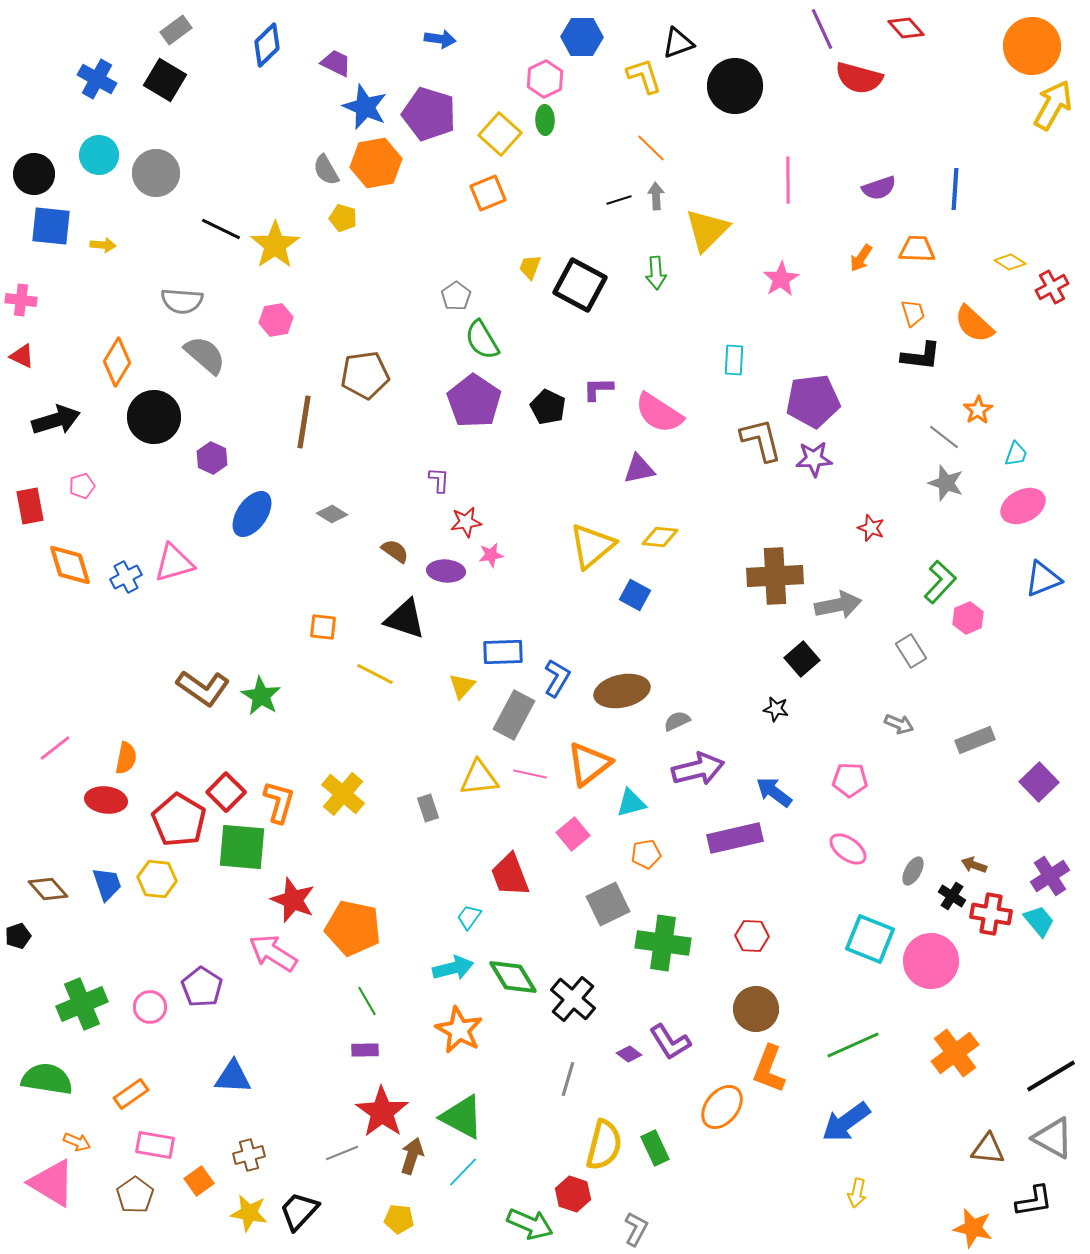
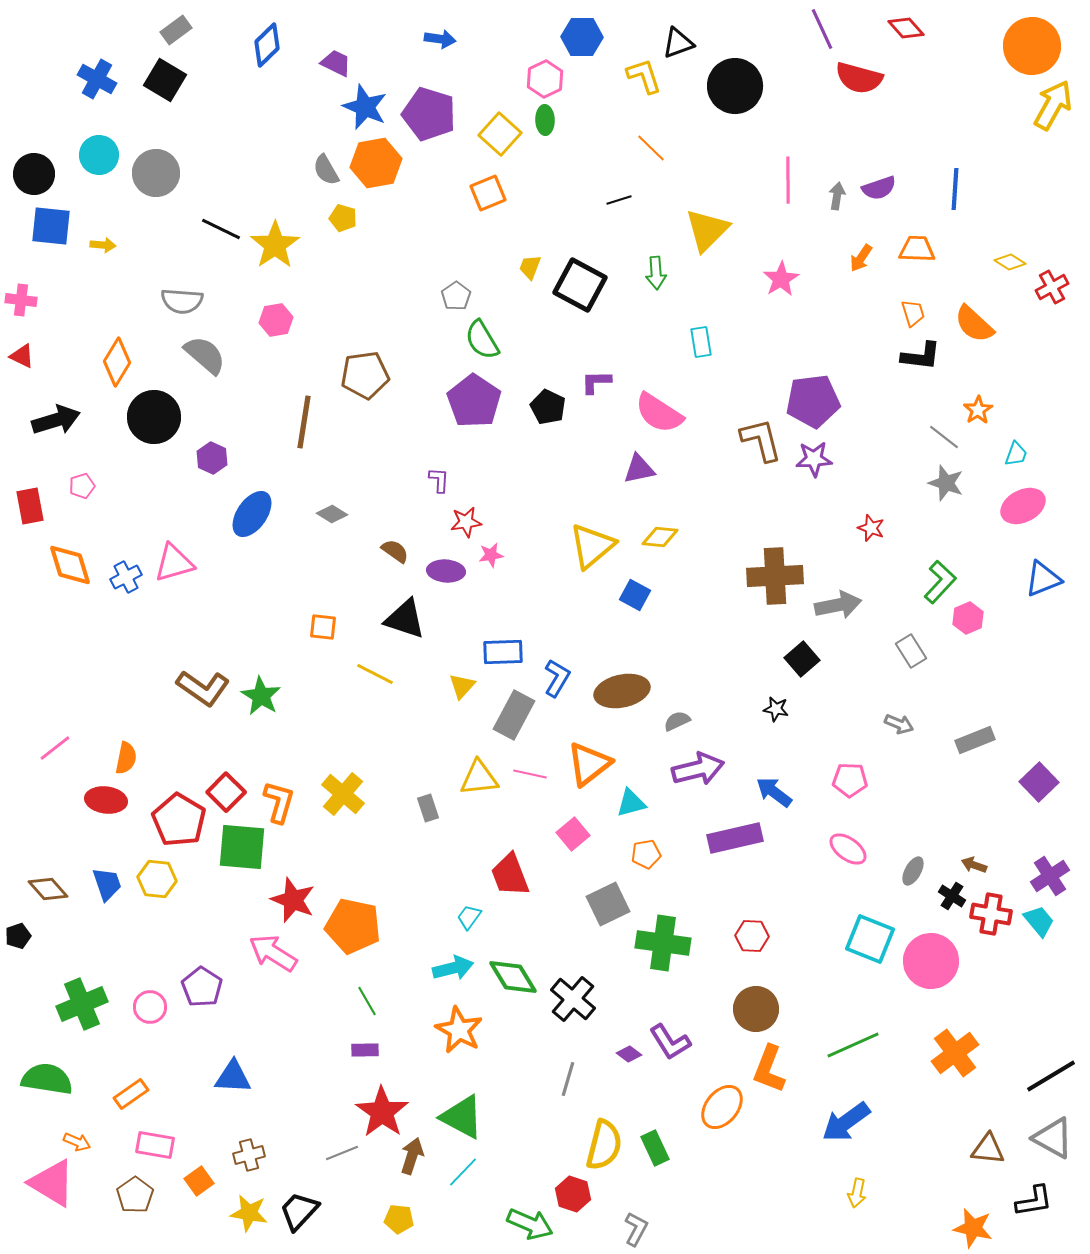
gray arrow at (656, 196): moved 181 px right; rotated 12 degrees clockwise
cyan rectangle at (734, 360): moved 33 px left, 18 px up; rotated 12 degrees counterclockwise
purple L-shape at (598, 389): moved 2 px left, 7 px up
orange pentagon at (353, 928): moved 2 px up
